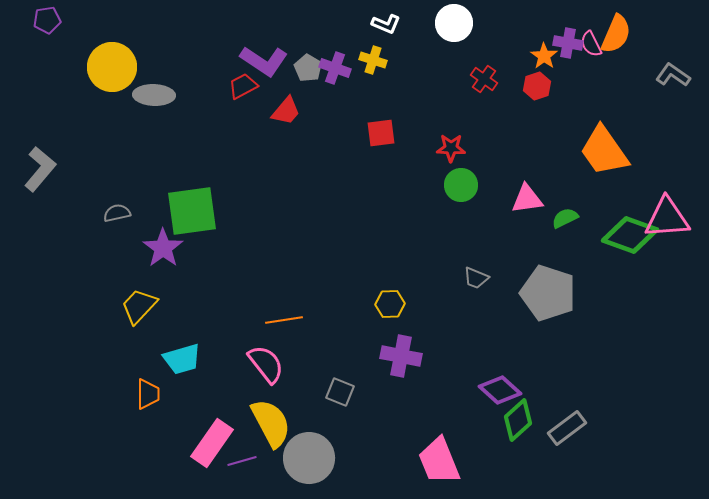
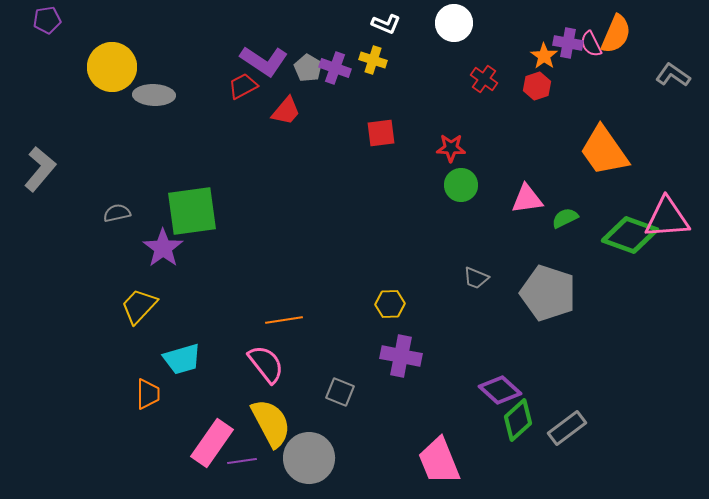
purple line at (242, 461): rotated 8 degrees clockwise
